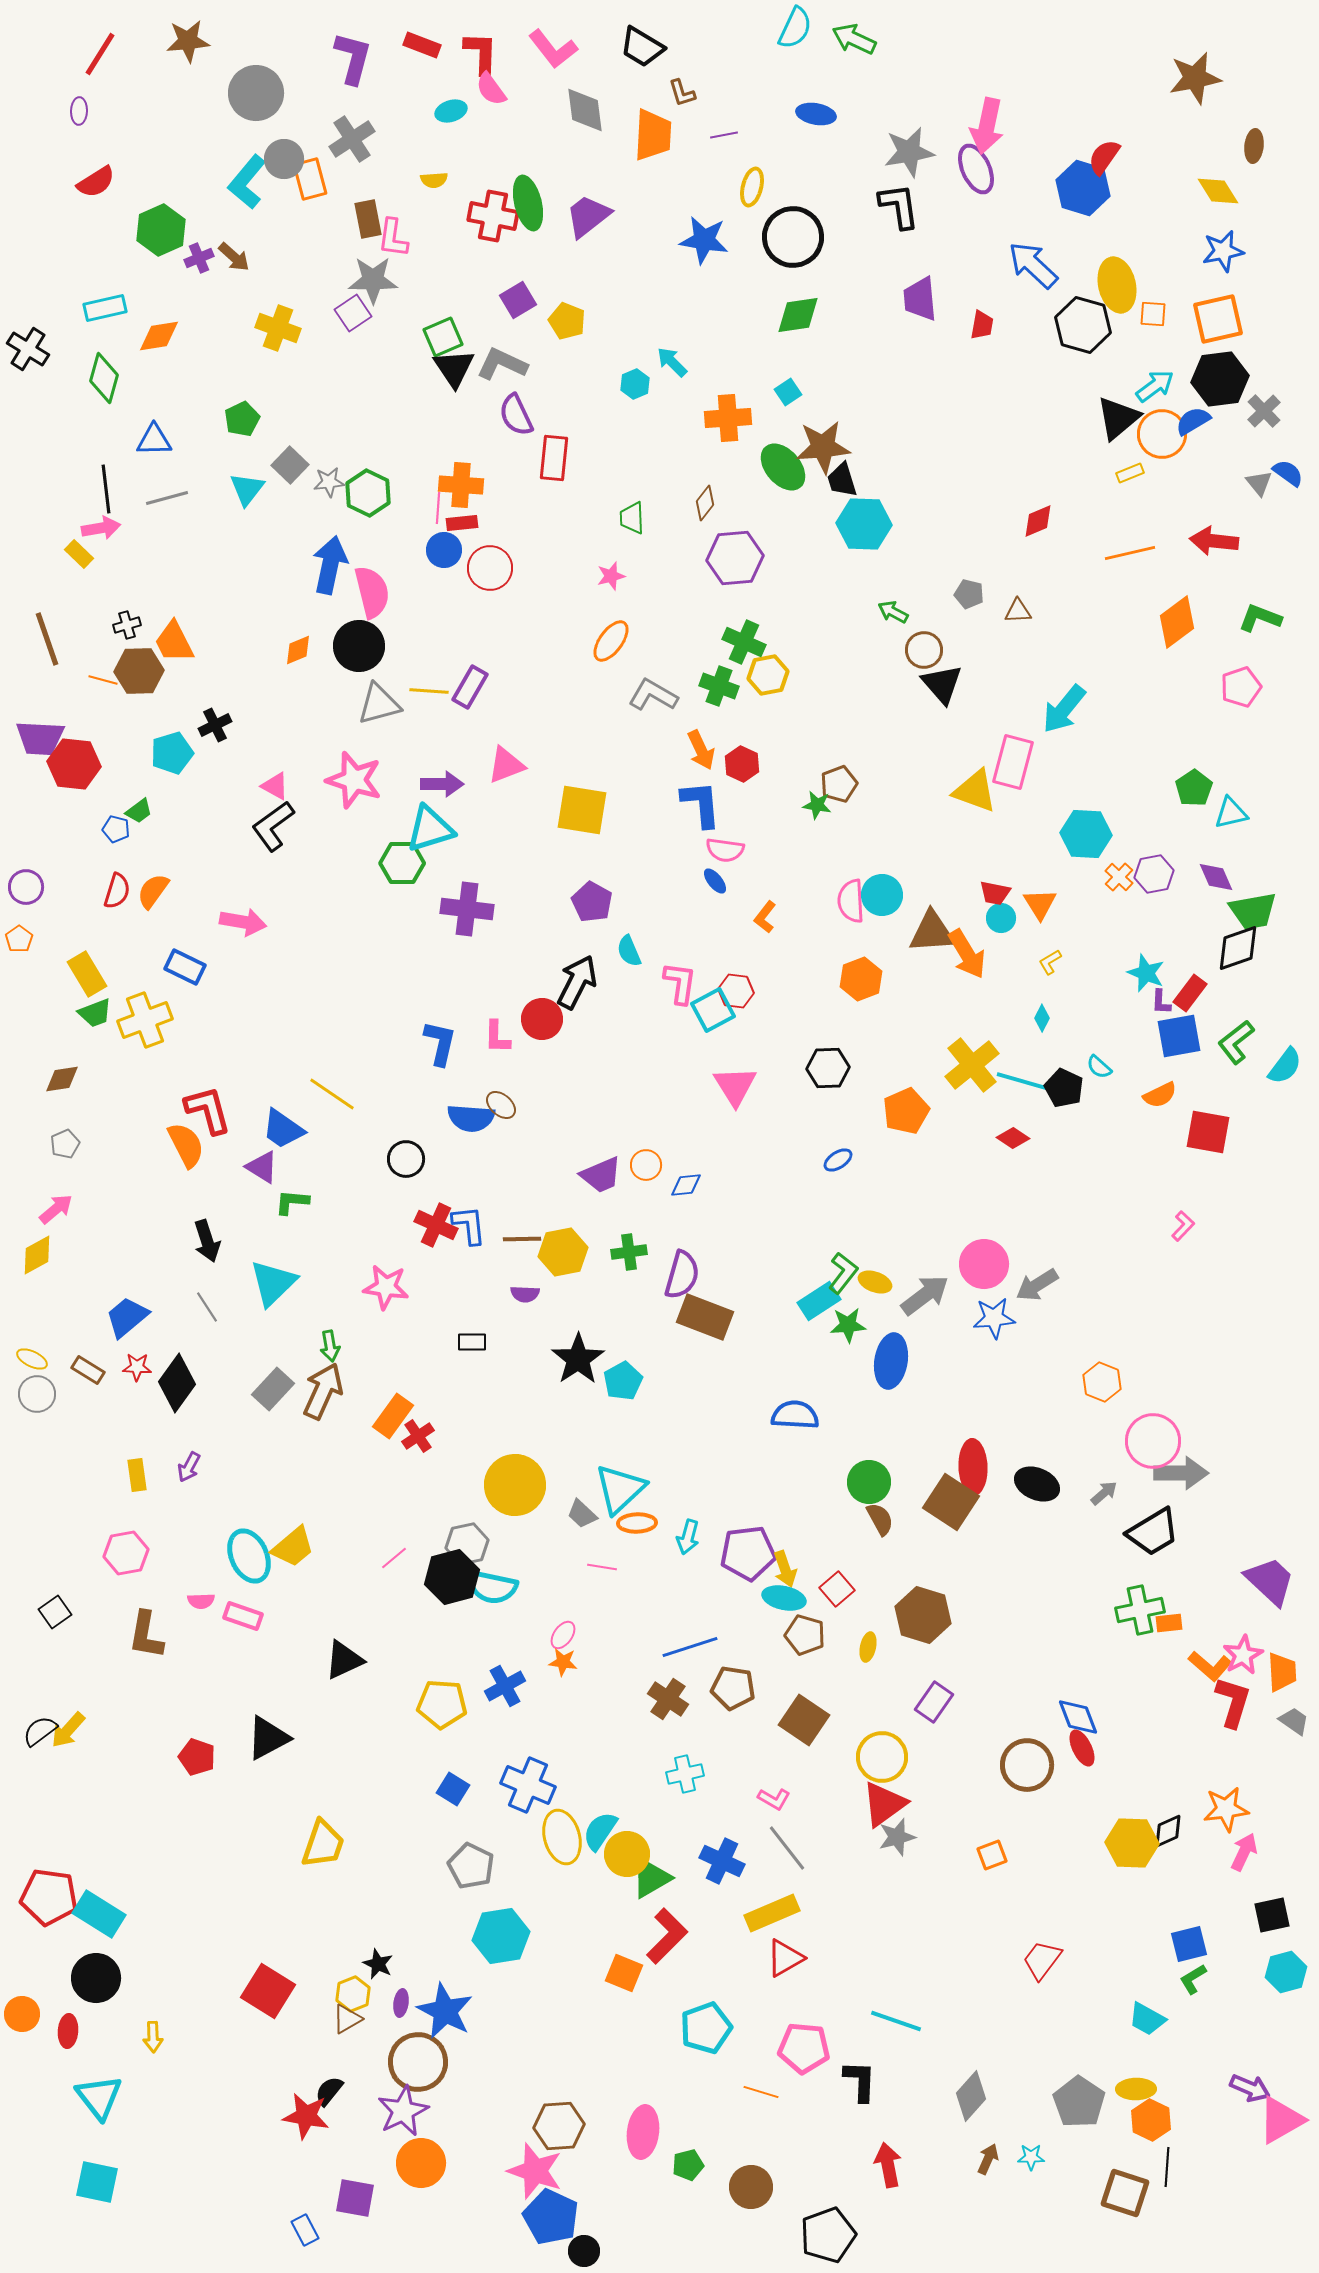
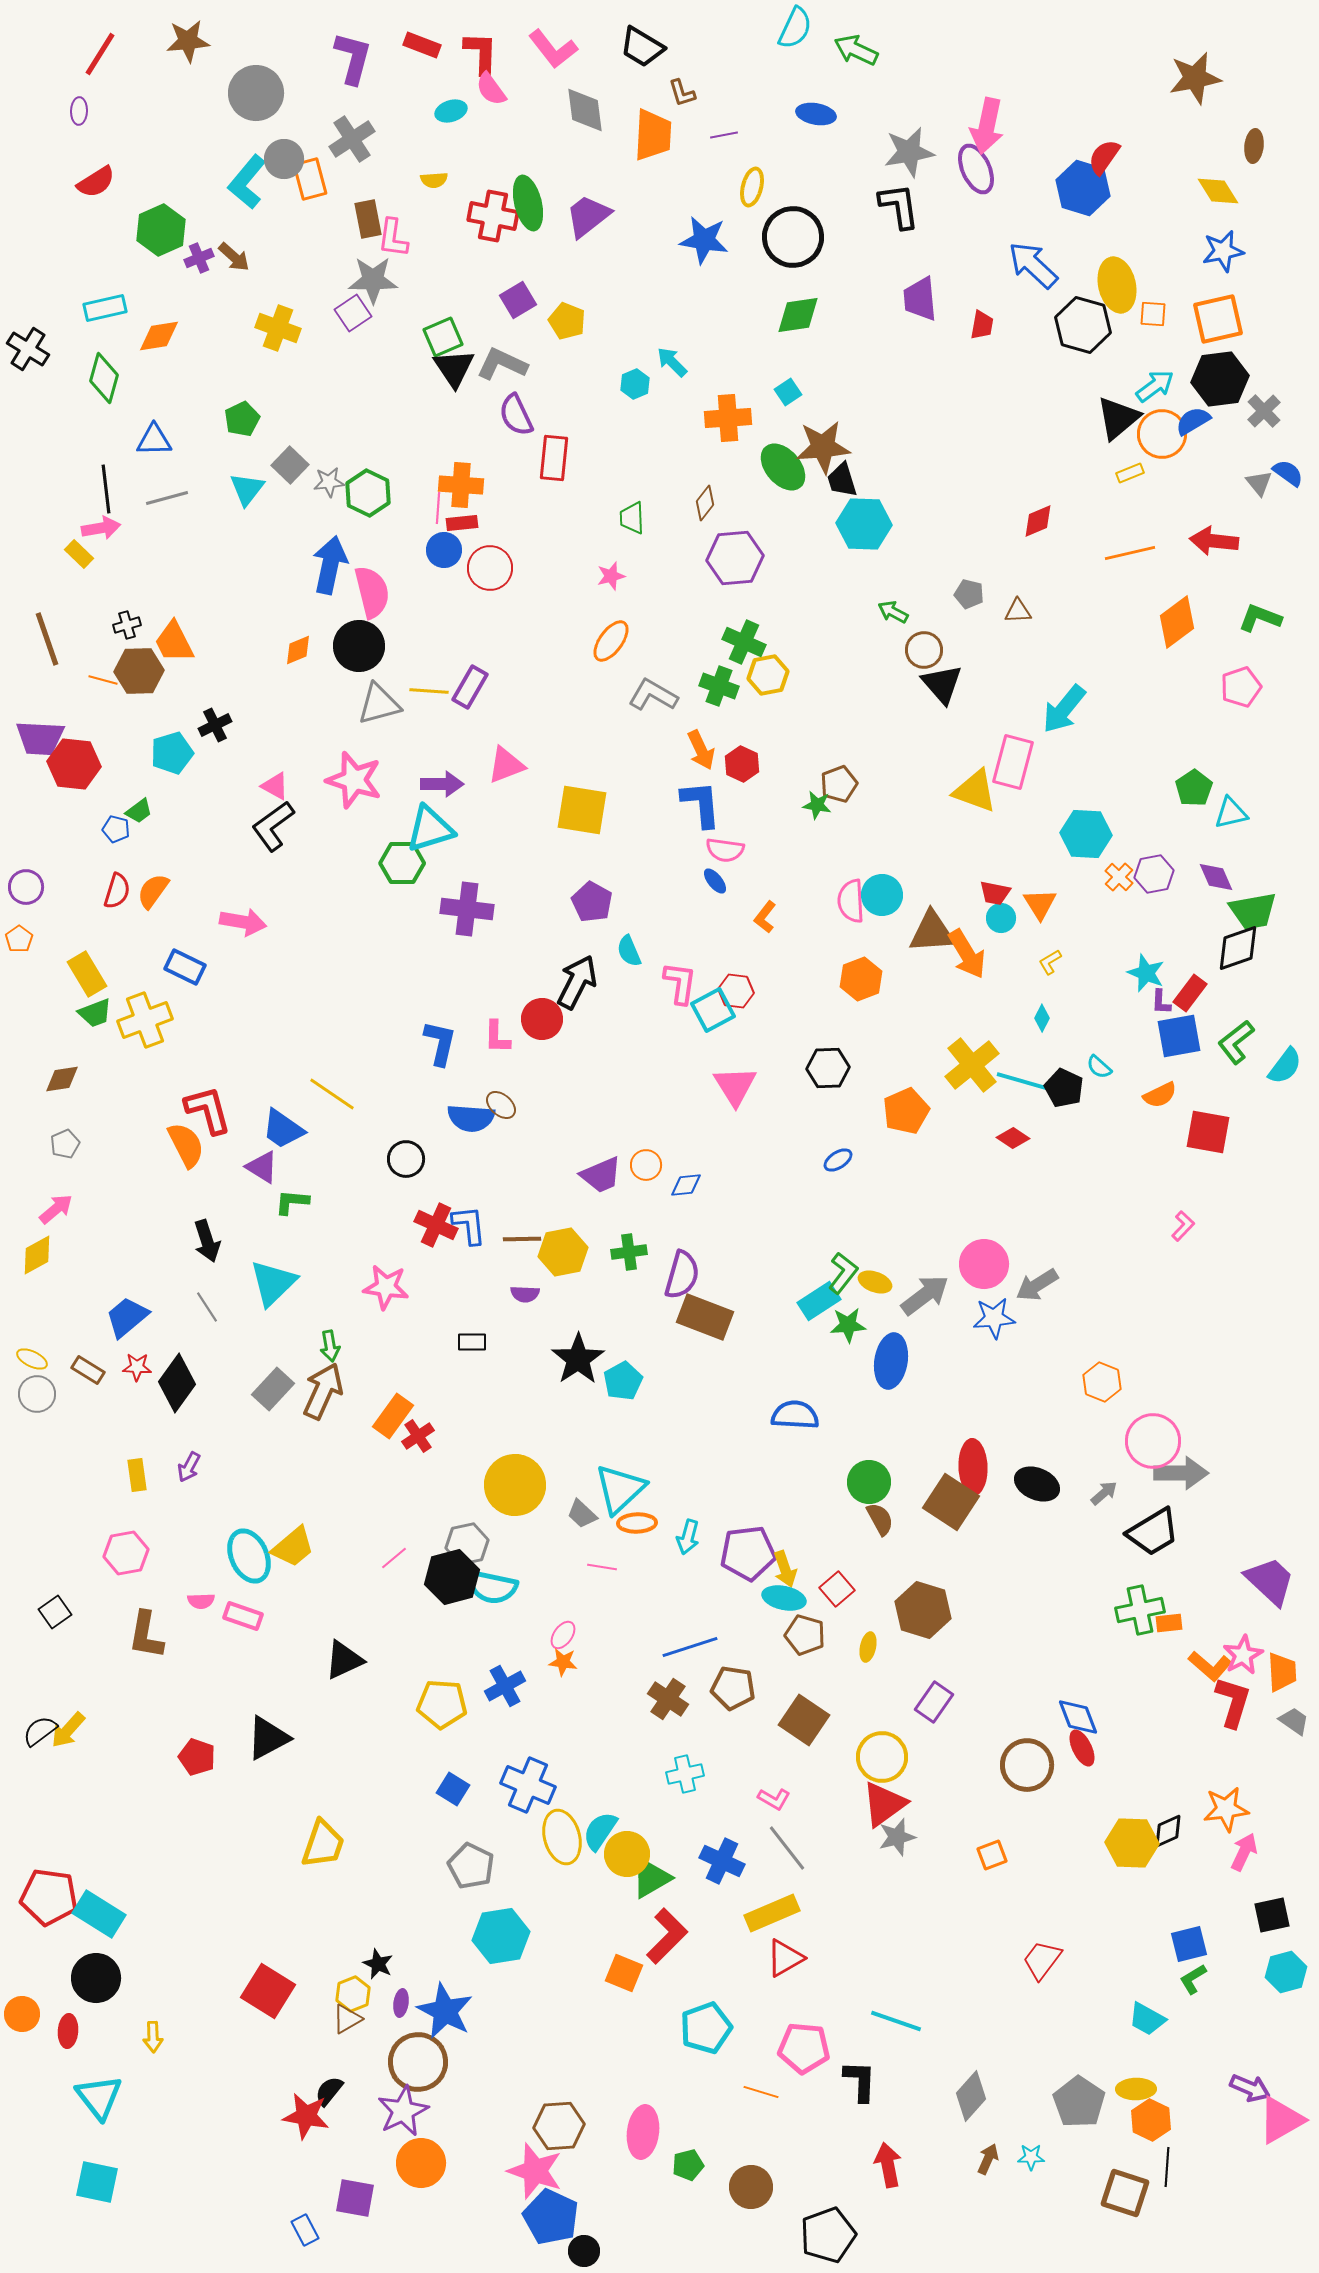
green arrow at (854, 39): moved 2 px right, 11 px down
brown hexagon at (923, 1615): moved 5 px up
